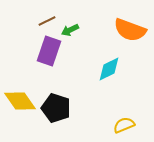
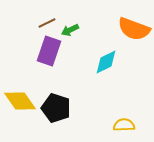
brown line: moved 2 px down
orange semicircle: moved 4 px right, 1 px up
cyan diamond: moved 3 px left, 7 px up
yellow semicircle: rotated 20 degrees clockwise
